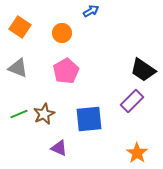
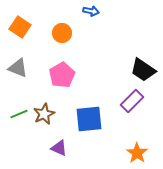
blue arrow: rotated 42 degrees clockwise
pink pentagon: moved 4 px left, 4 px down
